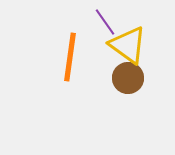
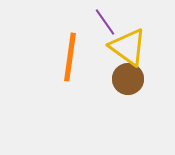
yellow triangle: moved 2 px down
brown circle: moved 1 px down
